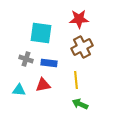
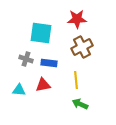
red star: moved 2 px left
